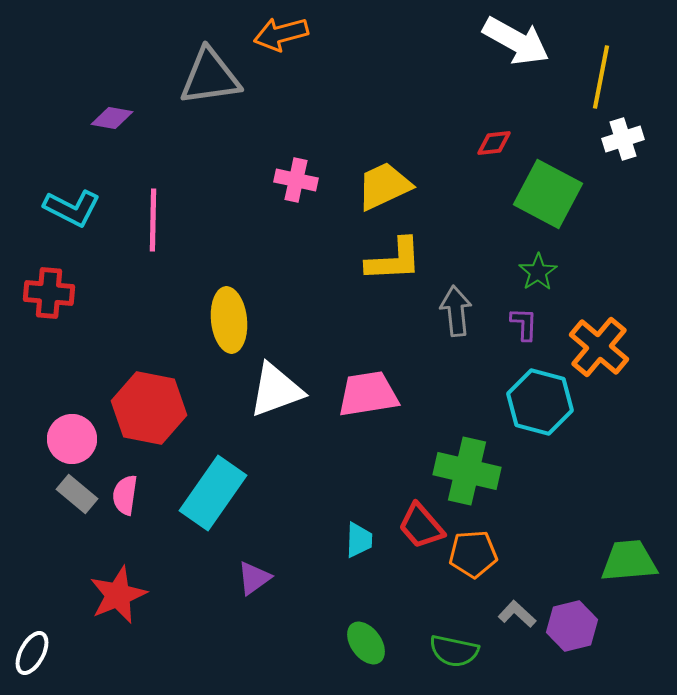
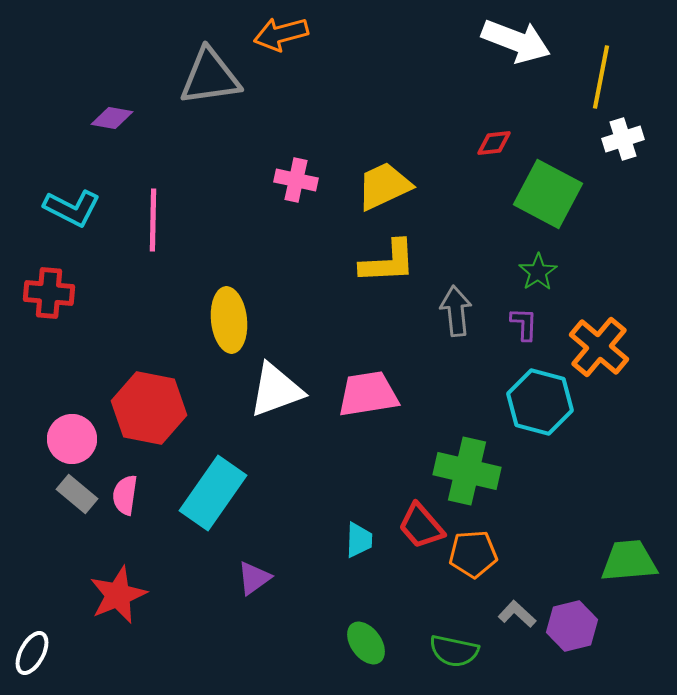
white arrow: rotated 8 degrees counterclockwise
yellow L-shape: moved 6 px left, 2 px down
